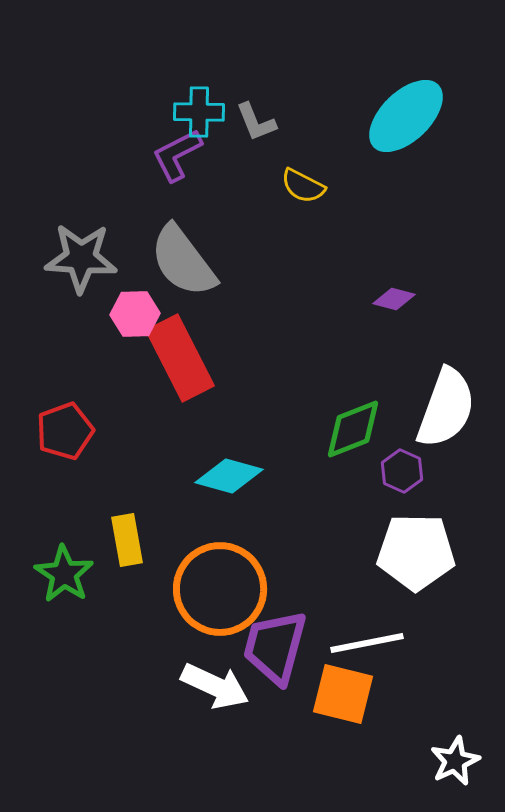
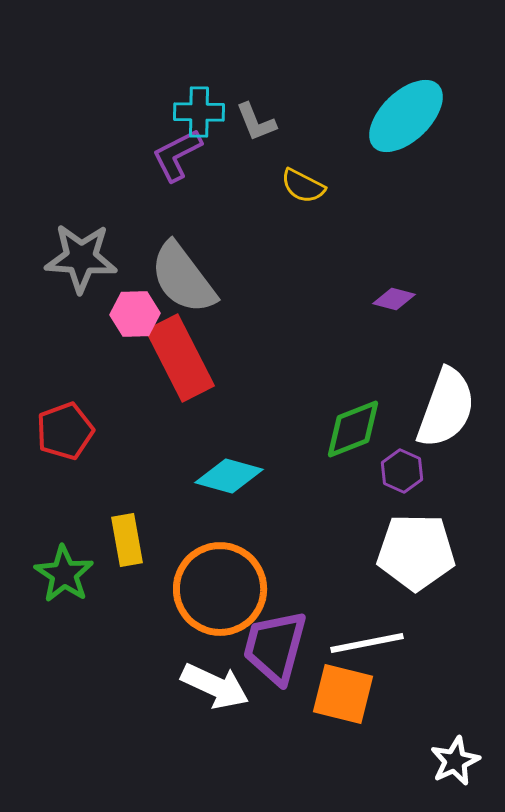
gray semicircle: moved 17 px down
